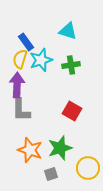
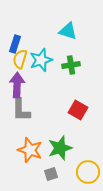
blue rectangle: moved 11 px left, 2 px down; rotated 54 degrees clockwise
red square: moved 6 px right, 1 px up
yellow circle: moved 4 px down
